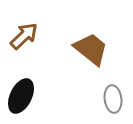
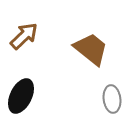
gray ellipse: moved 1 px left
